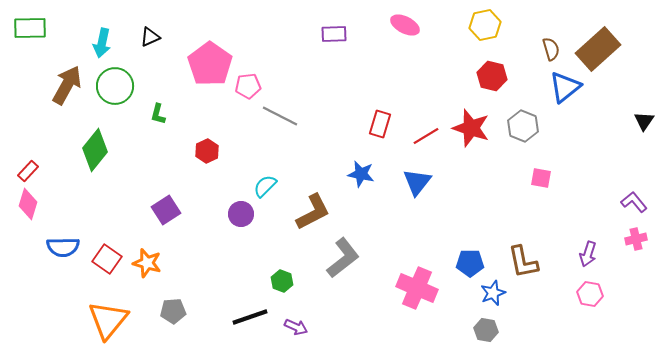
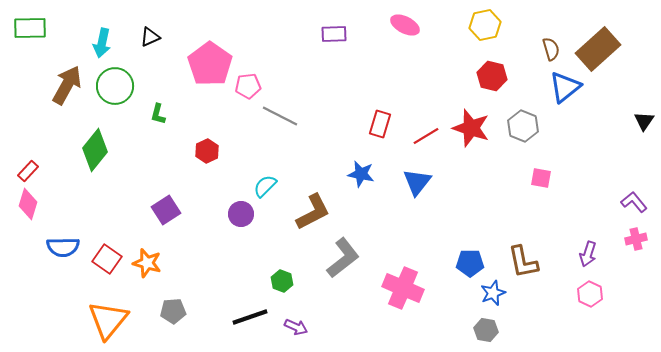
pink cross at (417, 288): moved 14 px left
pink hexagon at (590, 294): rotated 15 degrees clockwise
